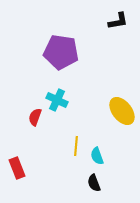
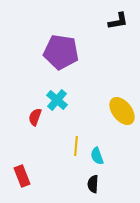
cyan cross: rotated 15 degrees clockwise
red rectangle: moved 5 px right, 8 px down
black semicircle: moved 1 px left, 1 px down; rotated 24 degrees clockwise
